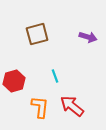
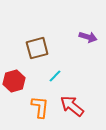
brown square: moved 14 px down
cyan line: rotated 64 degrees clockwise
